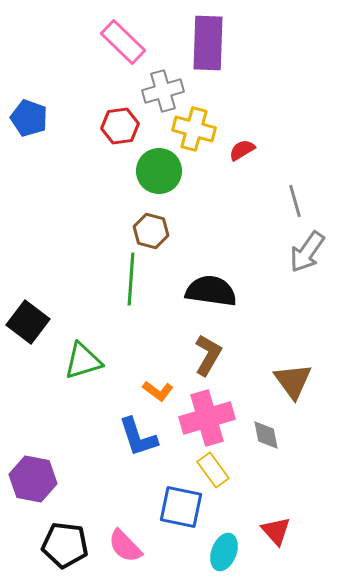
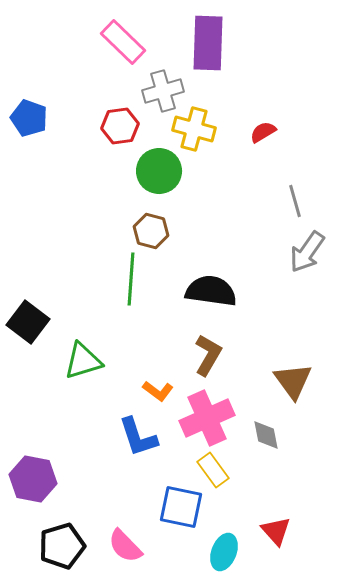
red semicircle: moved 21 px right, 18 px up
pink cross: rotated 8 degrees counterclockwise
black pentagon: moved 3 px left, 1 px down; rotated 24 degrees counterclockwise
